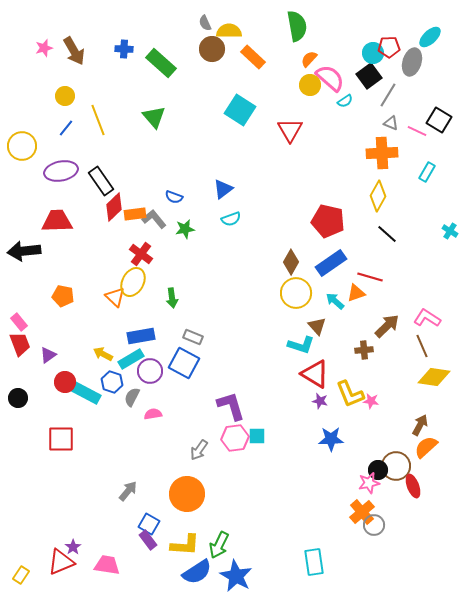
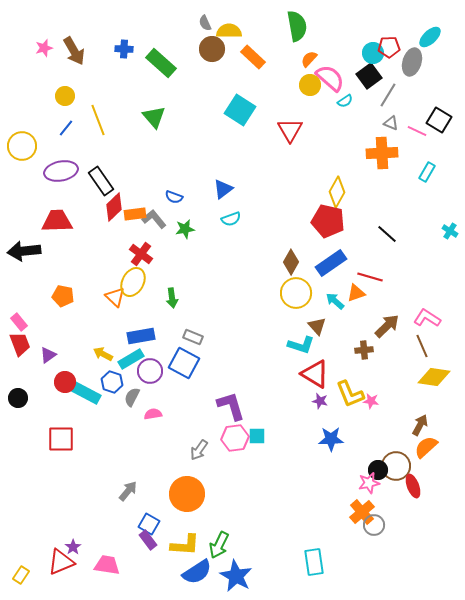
yellow diamond at (378, 196): moved 41 px left, 4 px up
